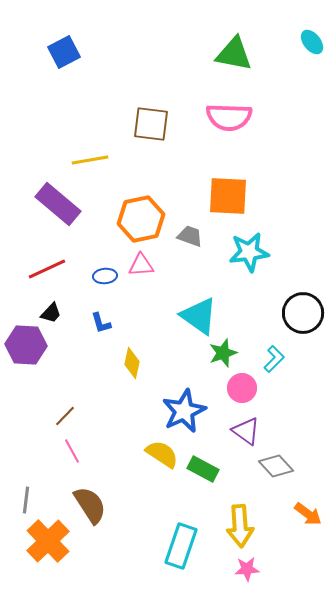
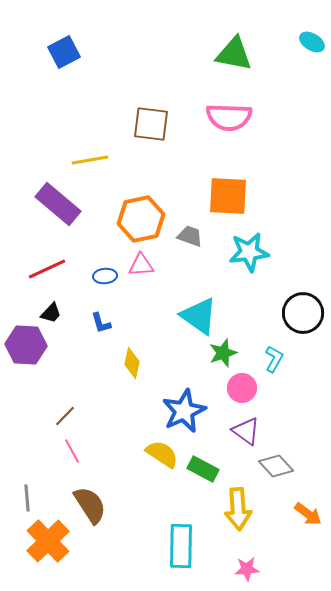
cyan ellipse: rotated 20 degrees counterclockwise
cyan L-shape: rotated 16 degrees counterclockwise
gray line: moved 1 px right, 2 px up; rotated 12 degrees counterclockwise
yellow arrow: moved 2 px left, 17 px up
cyan rectangle: rotated 18 degrees counterclockwise
